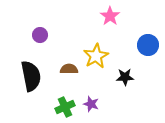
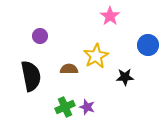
purple circle: moved 1 px down
purple star: moved 4 px left, 3 px down
